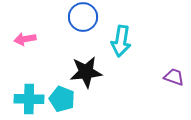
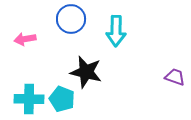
blue circle: moved 12 px left, 2 px down
cyan arrow: moved 5 px left, 10 px up; rotated 8 degrees counterclockwise
black star: rotated 20 degrees clockwise
purple trapezoid: moved 1 px right
